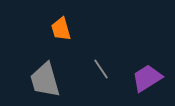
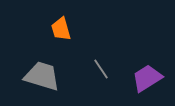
gray trapezoid: moved 3 px left, 4 px up; rotated 123 degrees clockwise
